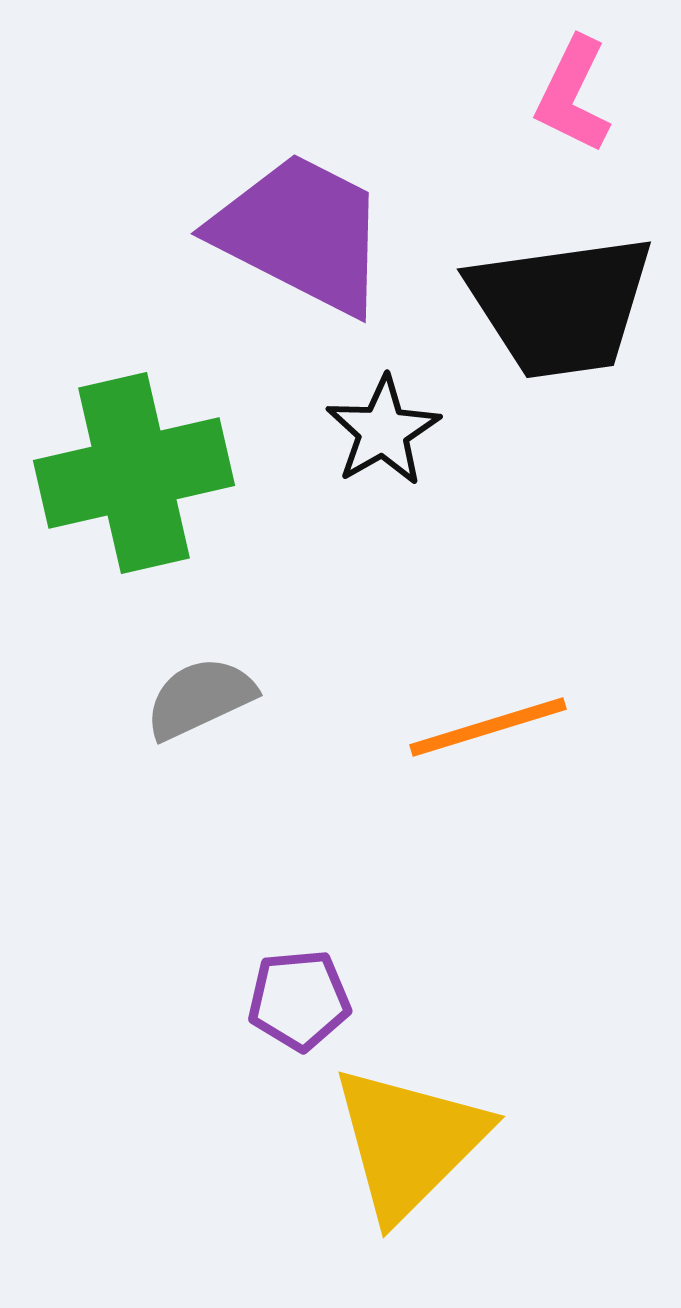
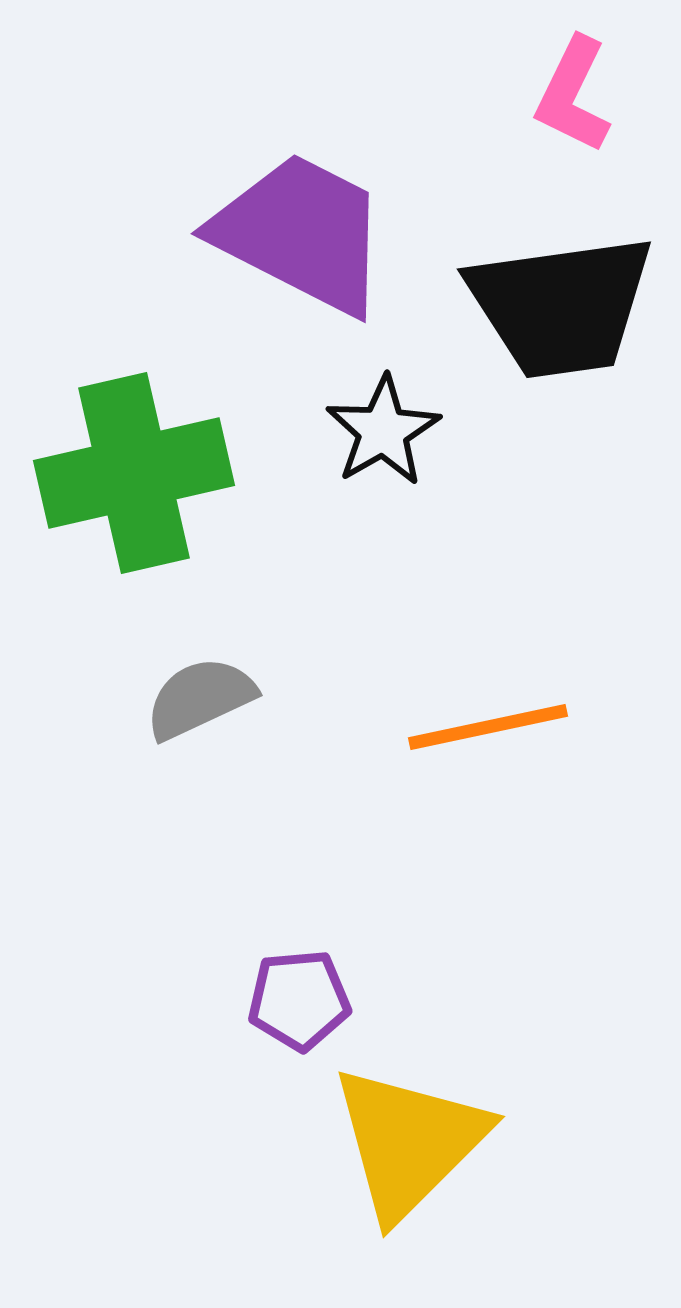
orange line: rotated 5 degrees clockwise
